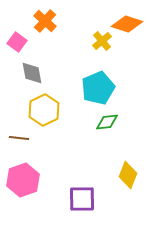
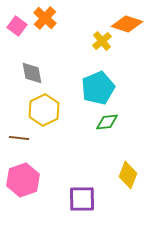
orange cross: moved 3 px up
pink square: moved 16 px up
